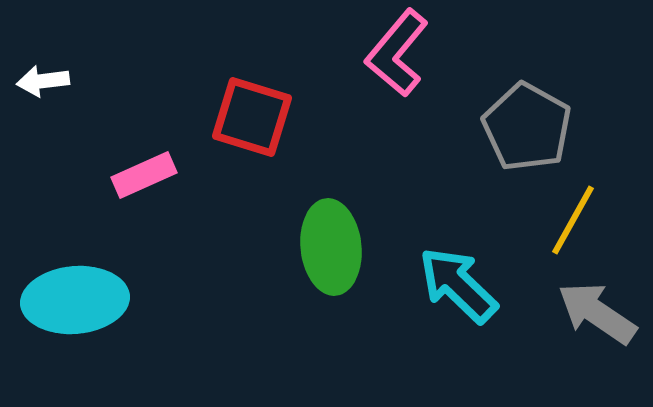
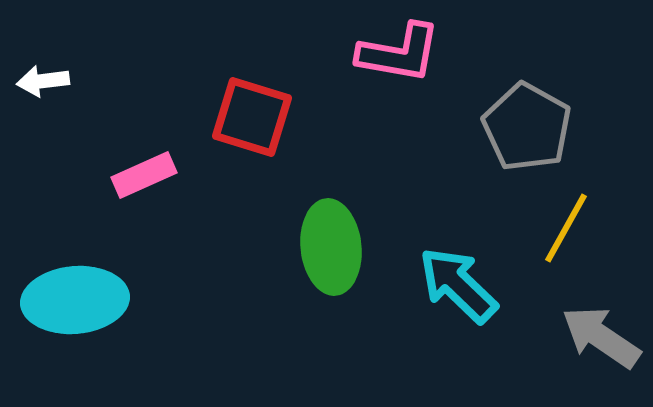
pink L-shape: moved 2 px right; rotated 120 degrees counterclockwise
yellow line: moved 7 px left, 8 px down
gray arrow: moved 4 px right, 24 px down
